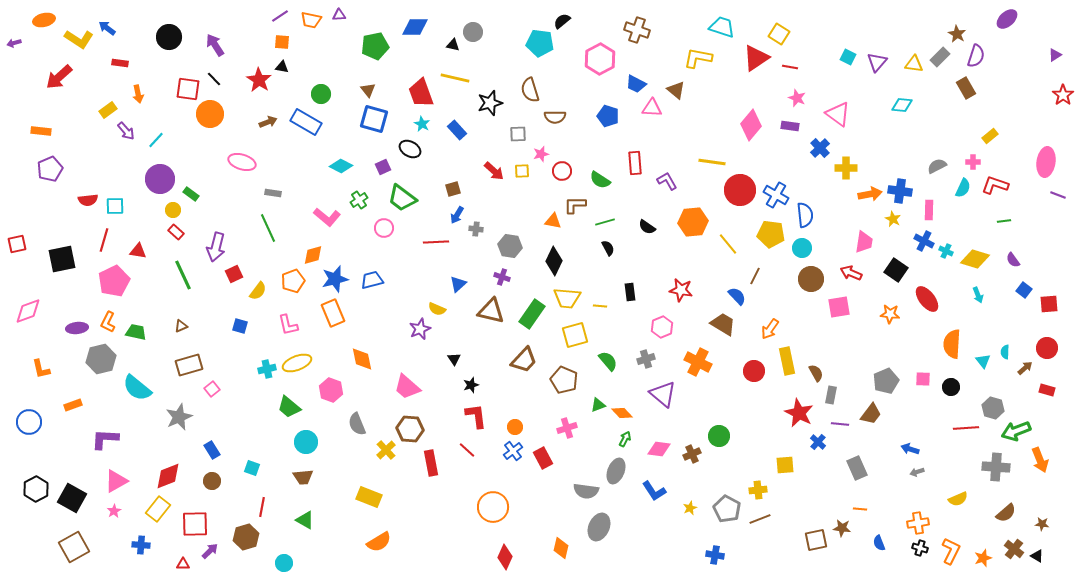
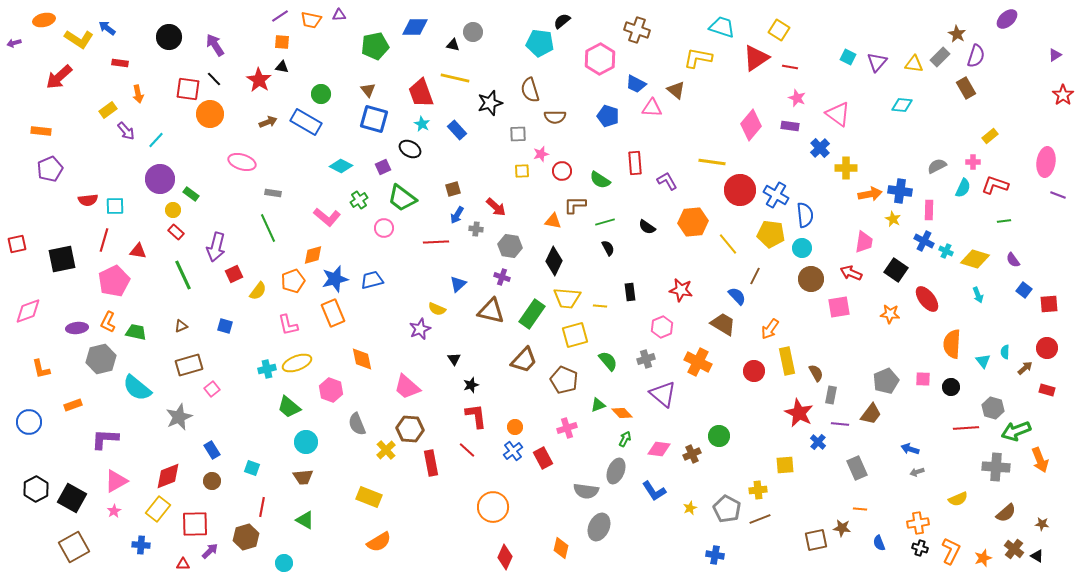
yellow square at (779, 34): moved 4 px up
red arrow at (494, 171): moved 2 px right, 36 px down
blue square at (240, 326): moved 15 px left
